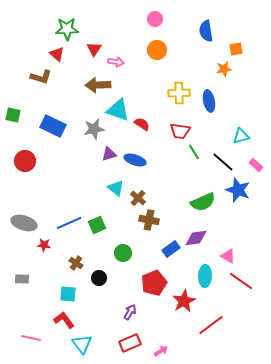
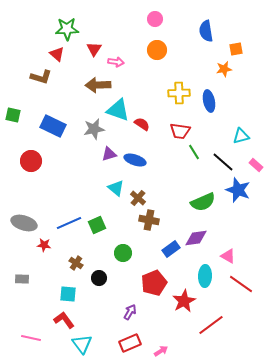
red circle at (25, 161): moved 6 px right
red line at (241, 281): moved 3 px down
